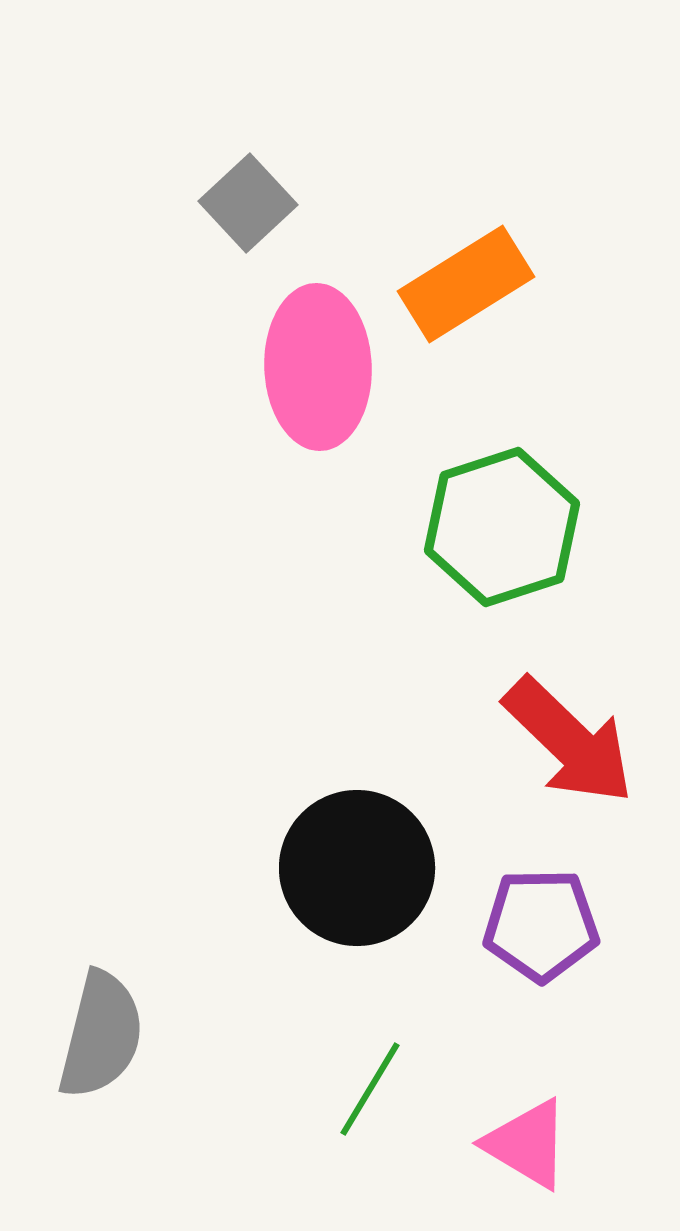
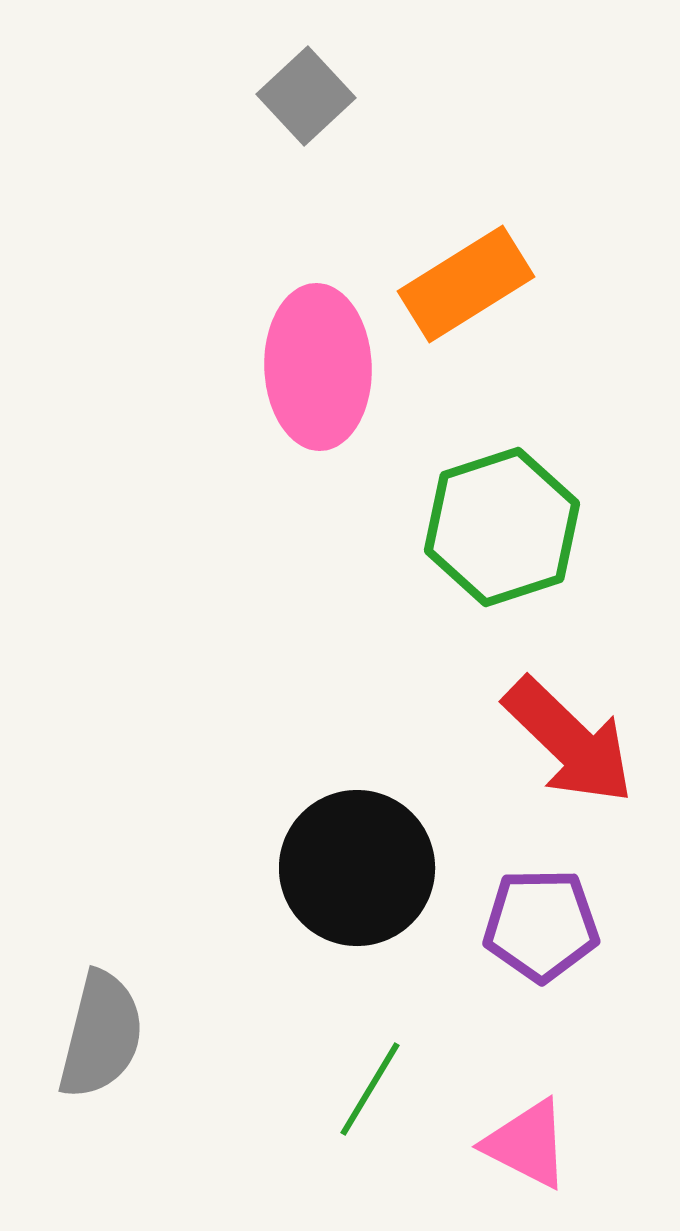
gray square: moved 58 px right, 107 px up
pink triangle: rotated 4 degrees counterclockwise
